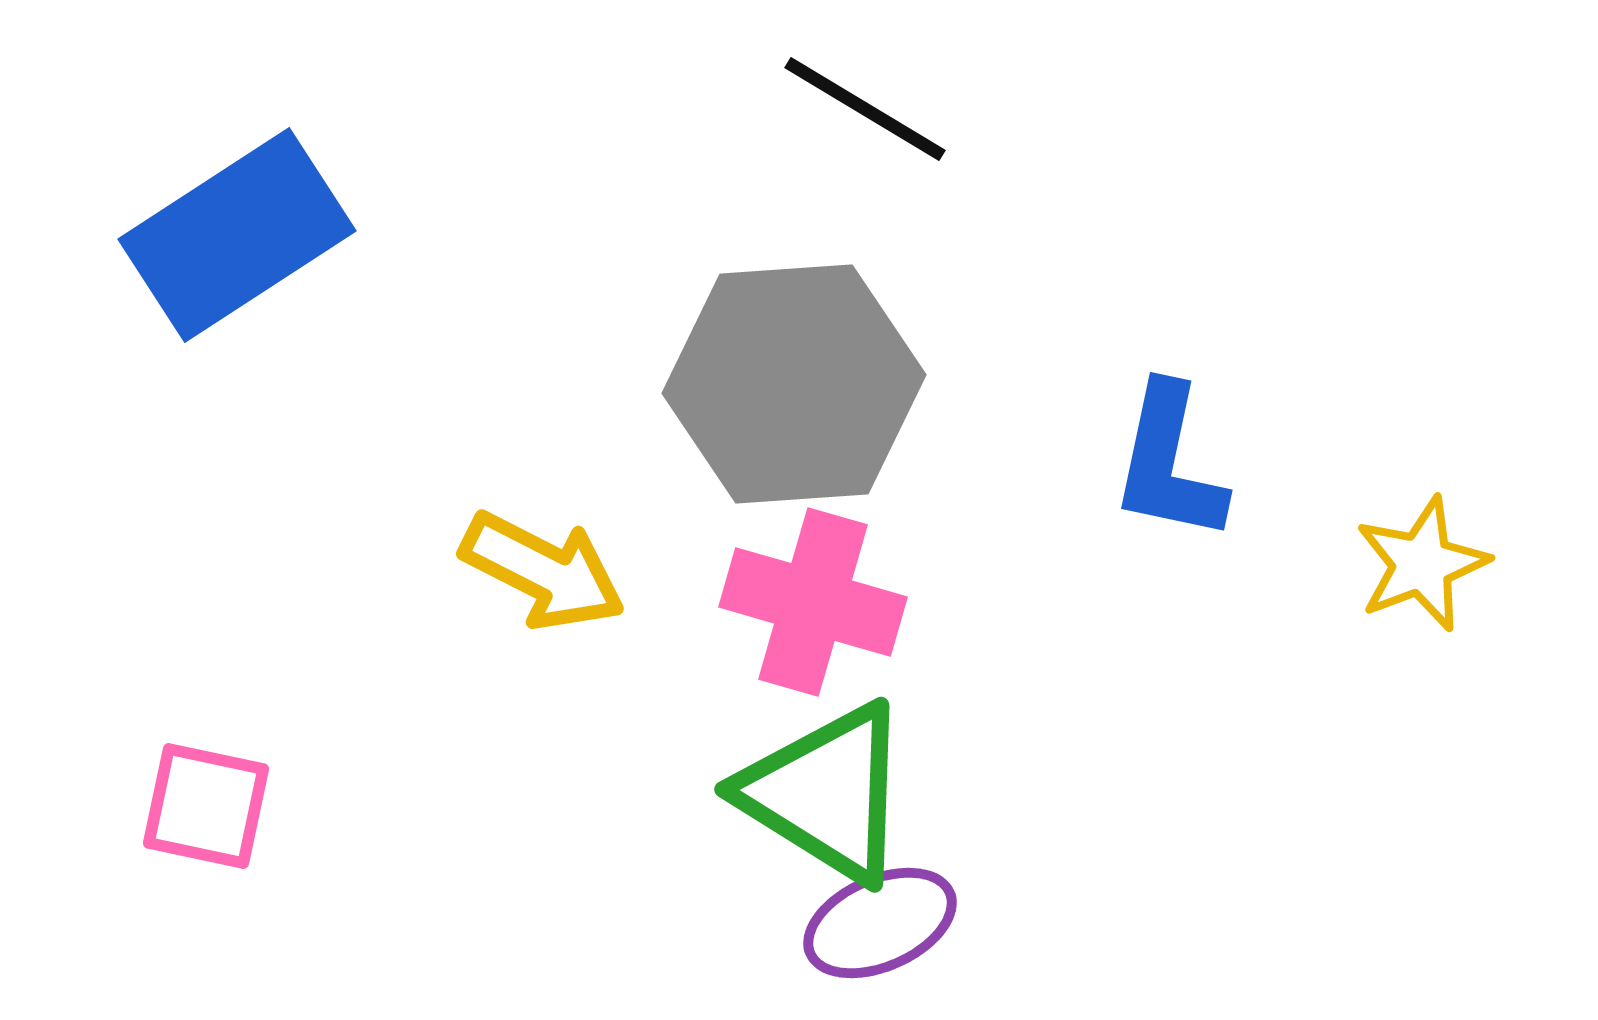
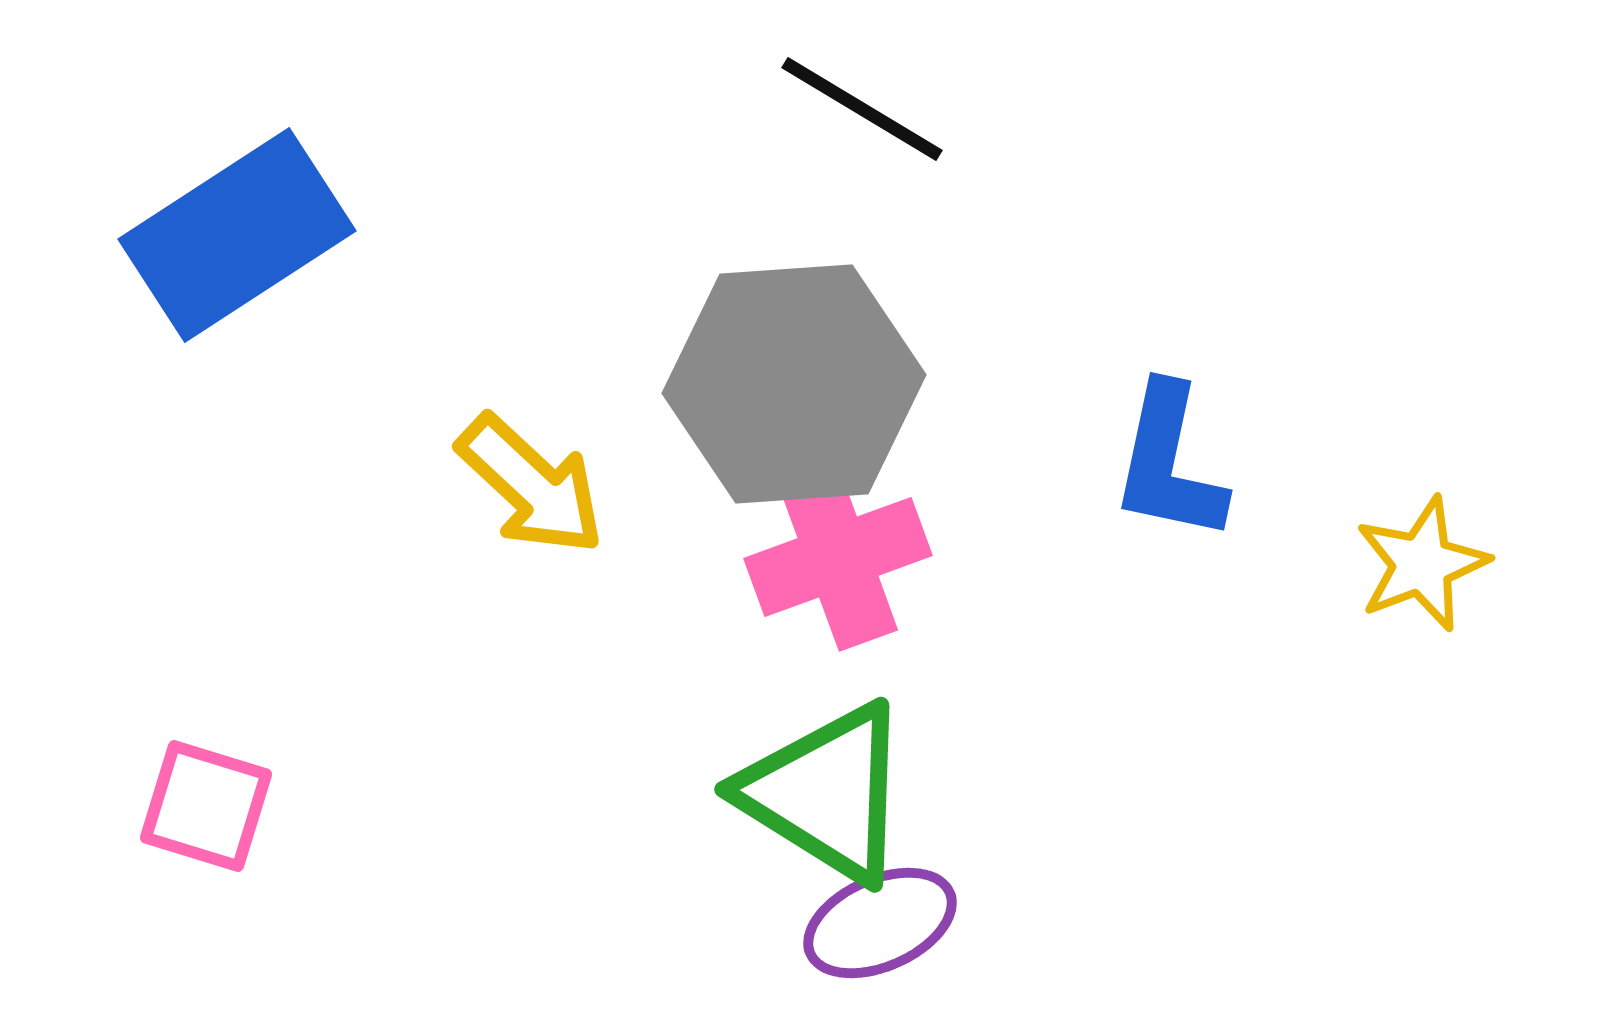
black line: moved 3 px left
yellow arrow: moved 12 px left, 86 px up; rotated 16 degrees clockwise
pink cross: moved 25 px right, 45 px up; rotated 36 degrees counterclockwise
pink square: rotated 5 degrees clockwise
